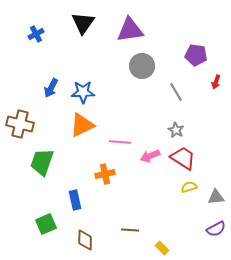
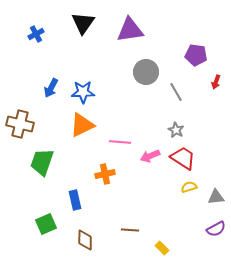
gray circle: moved 4 px right, 6 px down
